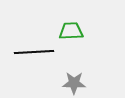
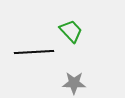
green trapezoid: rotated 50 degrees clockwise
